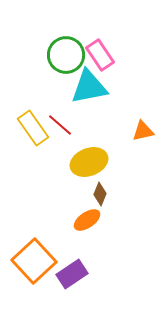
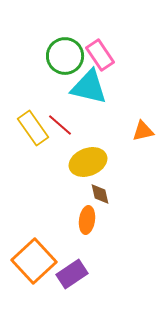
green circle: moved 1 px left, 1 px down
cyan triangle: rotated 24 degrees clockwise
yellow ellipse: moved 1 px left
brown diamond: rotated 35 degrees counterclockwise
orange ellipse: rotated 48 degrees counterclockwise
